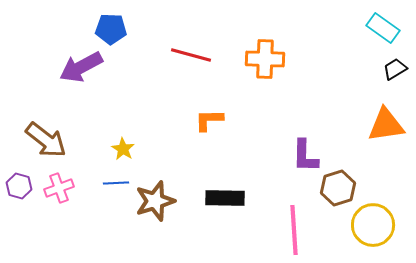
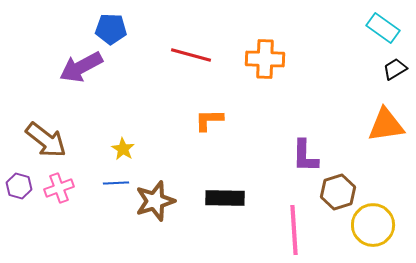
brown hexagon: moved 4 px down
